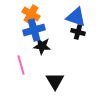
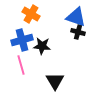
blue cross: moved 12 px left, 10 px down
